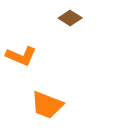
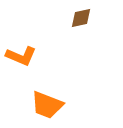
brown diamond: moved 11 px right; rotated 45 degrees counterclockwise
